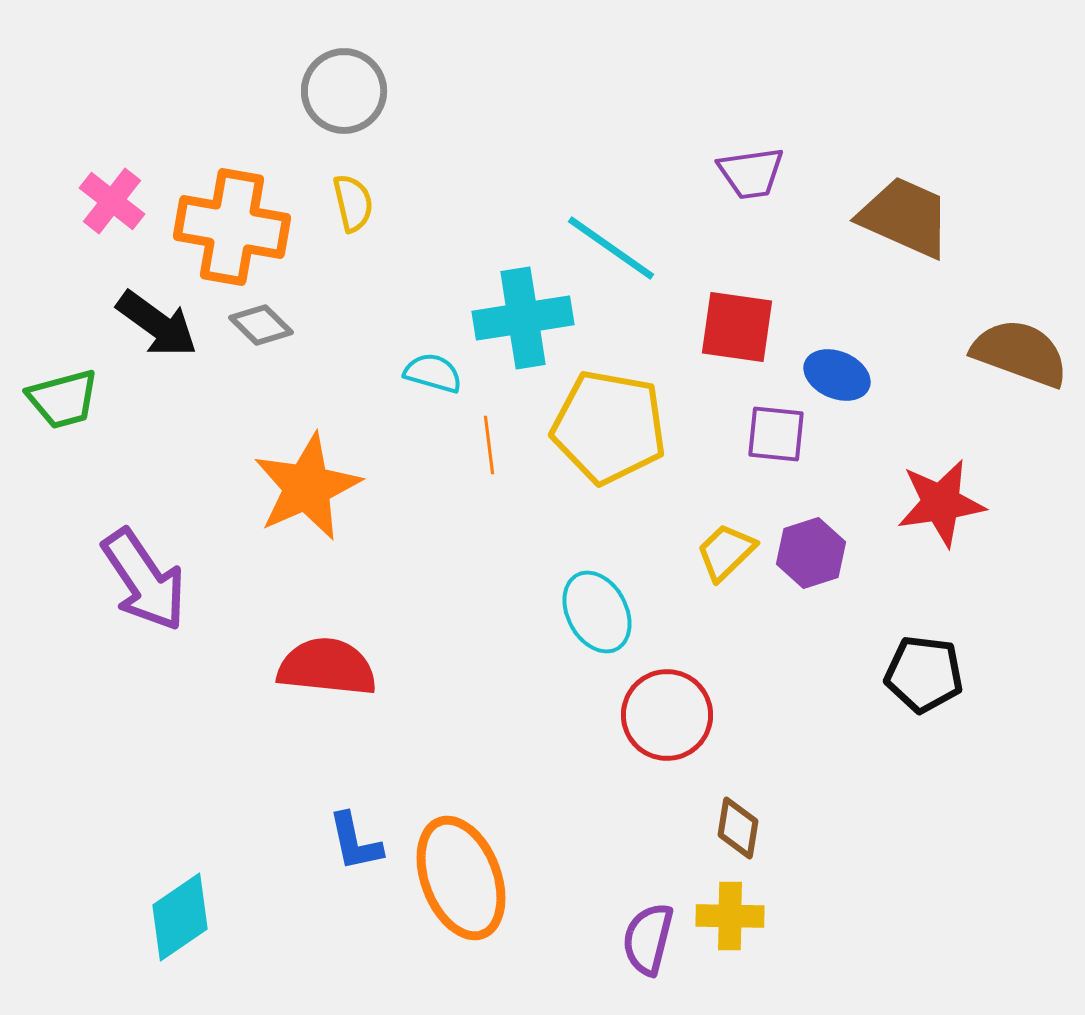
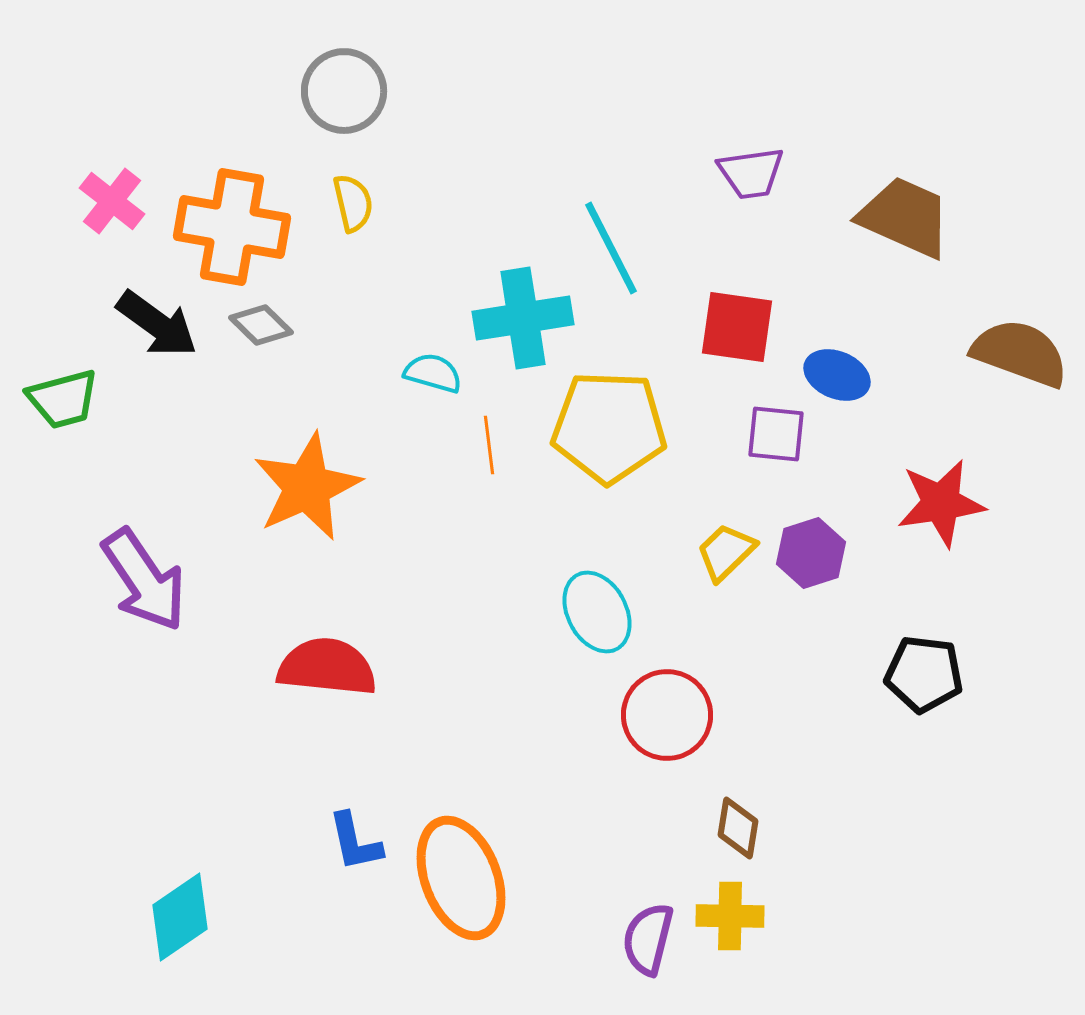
cyan line: rotated 28 degrees clockwise
yellow pentagon: rotated 8 degrees counterclockwise
